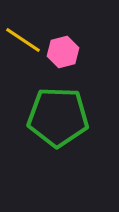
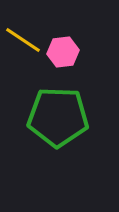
pink hexagon: rotated 8 degrees clockwise
